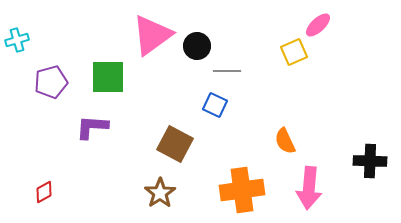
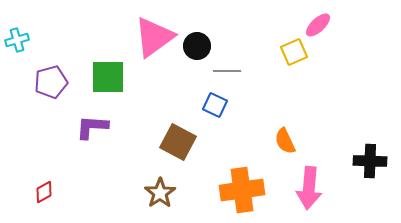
pink triangle: moved 2 px right, 2 px down
brown square: moved 3 px right, 2 px up
